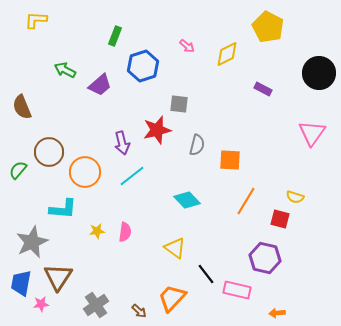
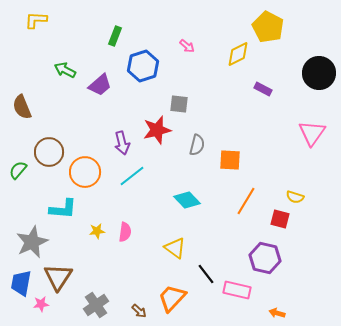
yellow diamond: moved 11 px right
orange arrow: rotated 21 degrees clockwise
